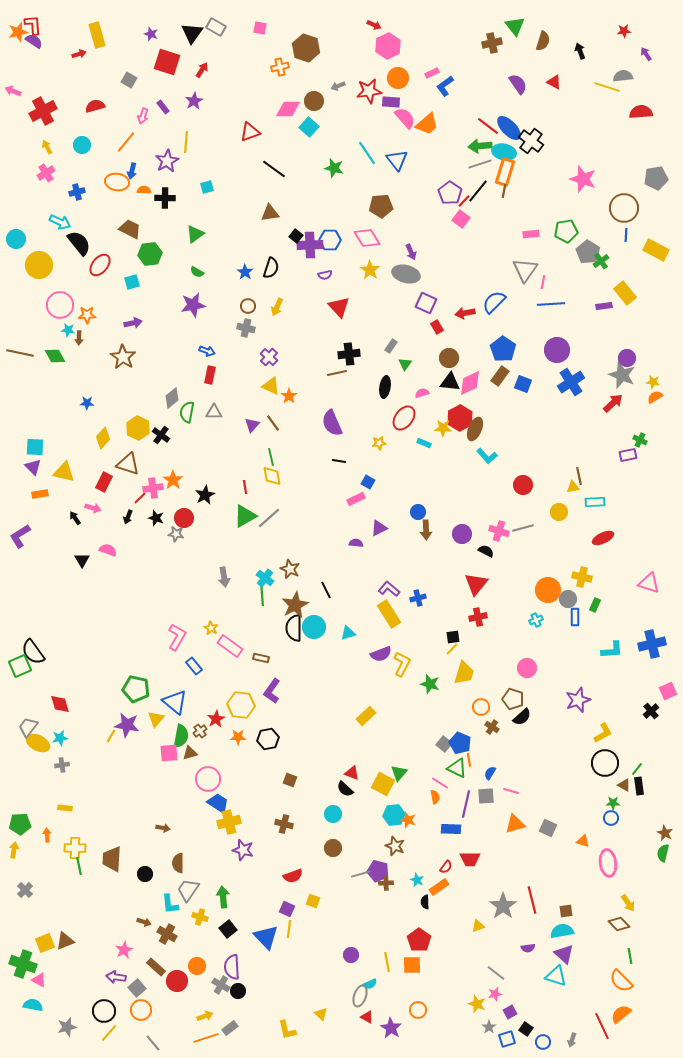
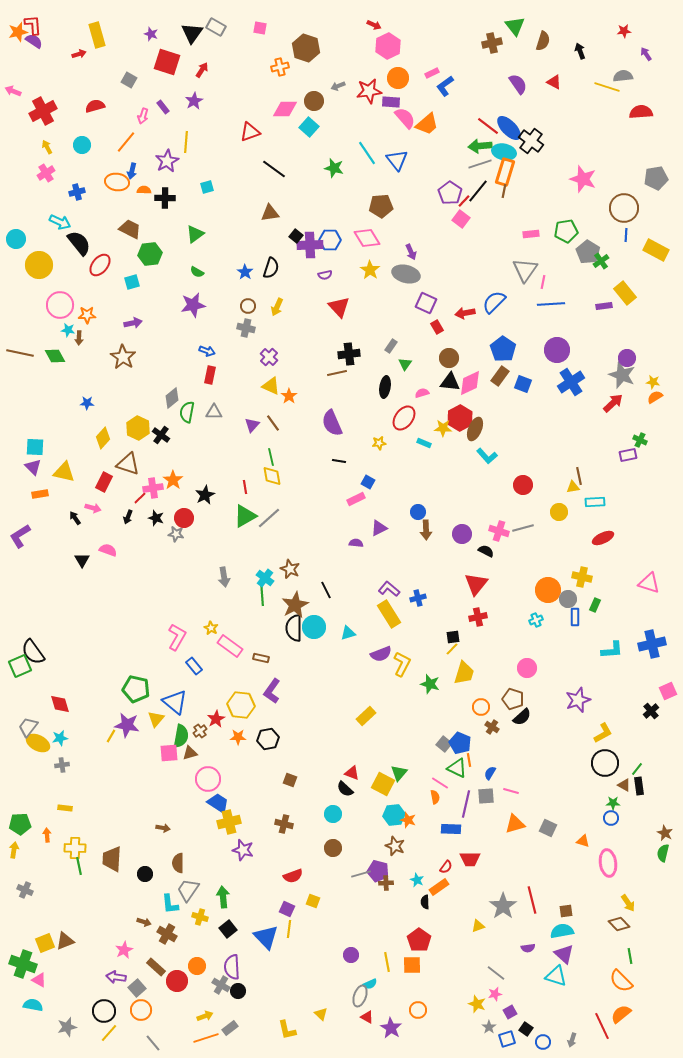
pink diamond at (288, 109): moved 3 px left
gray cross at (25, 890): rotated 21 degrees counterclockwise
